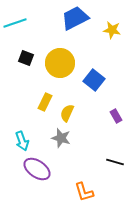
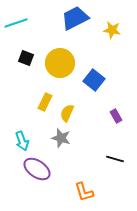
cyan line: moved 1 px right
black line: moved 3 px up
